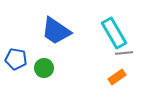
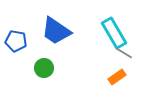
gray line: rotated 36 degrees clockwise
blue pentagon: moved 18 px up
